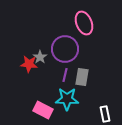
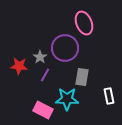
purple circle: moved 1 px up
red star: moved 10 px left, 2 px down
purple line: moved 20 px left; rotated 16 degrees clockwise
white rectangle: moved 4 px right, 18 px up
